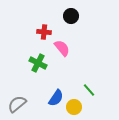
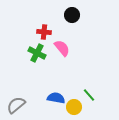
black circle: moved 1 px right, 1 px up
green cross: moved 1 px left, 10 px up
green line: moved 5 px down
blue semicircle: rotated 114 degrees counterclockwise
gray semicircle: moved 1 px left, 1 px down
